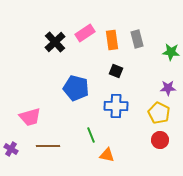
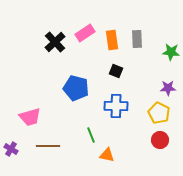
gray rectangle: rotated 12 degrees clockwise
